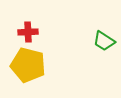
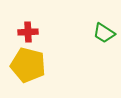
green trapezoid: moved 8 px up
